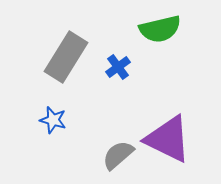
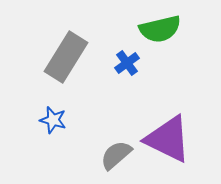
blue cross: moved 9 px right, 4 px up
gray semicircle: moved 2 px left
